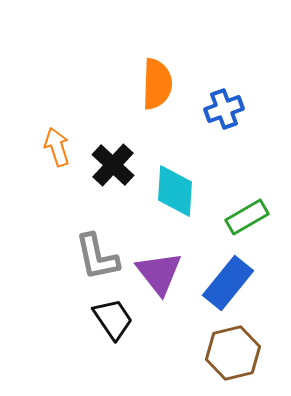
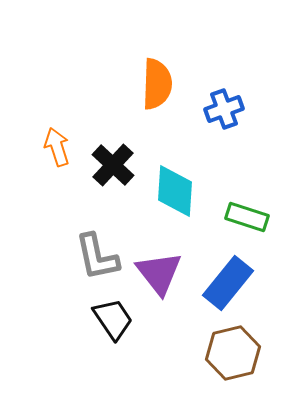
green rectangle: rotated 48 degrees clockwise
